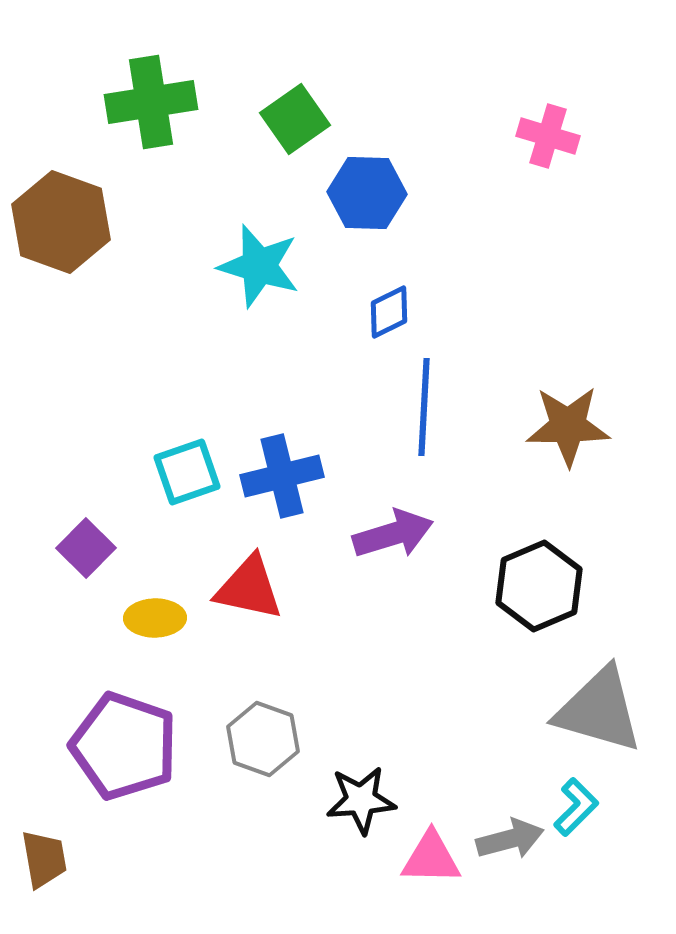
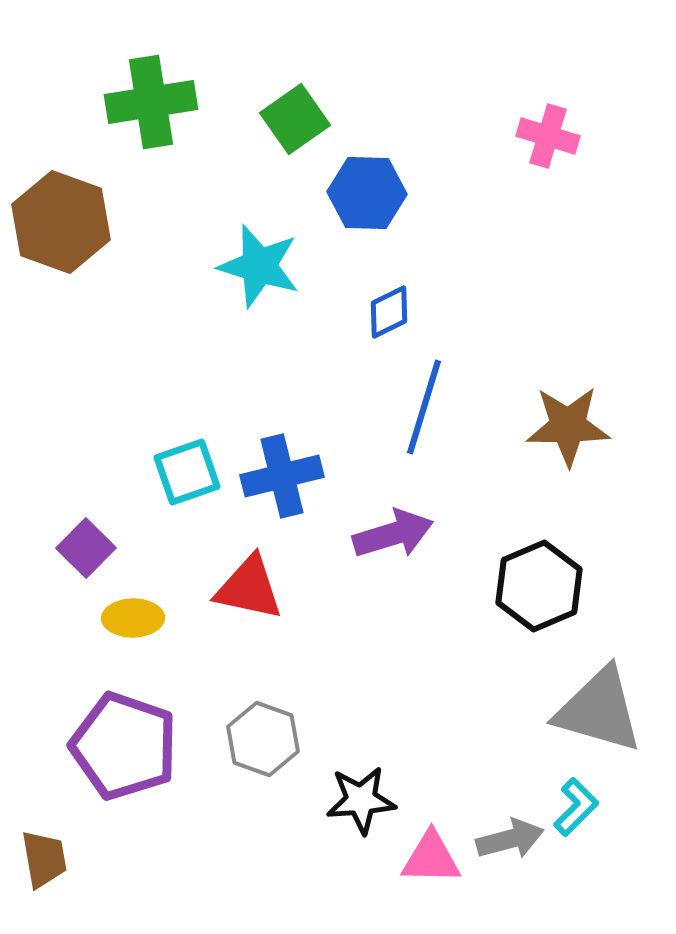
blue line: rotated 14 degrees clockwise
yellow ellipse: moved 22 px left
